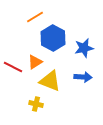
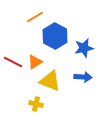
blue hexagon: moved 2 px right, 2 px up
red line: moved 5 px up
